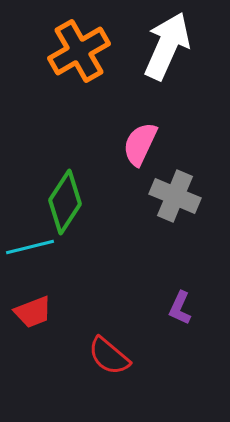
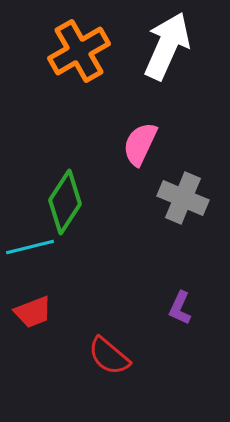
gray cross: moved 8 px right, 2 px down
